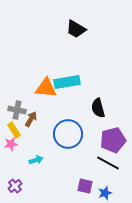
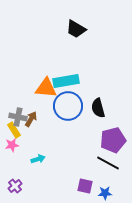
cyan rectangle: moved 1 px left, 1 px up
gray cross: moved 1 px right, 7 px down
blue circle: moved 28 px up
pink star: moved 1 px right, 1 px down
cyan arrow: moved 2 px right, 1 px up
blue star: rotated 16 degrees clockwise
